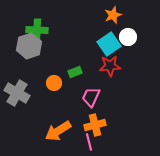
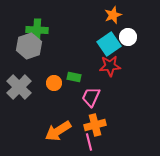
green rectangle: moved 1 px left, 5 px down; rotated 32 degrees clockwise
gray cross: moved 2 px right, 6 px up; rotated 15 degrees clockwise
